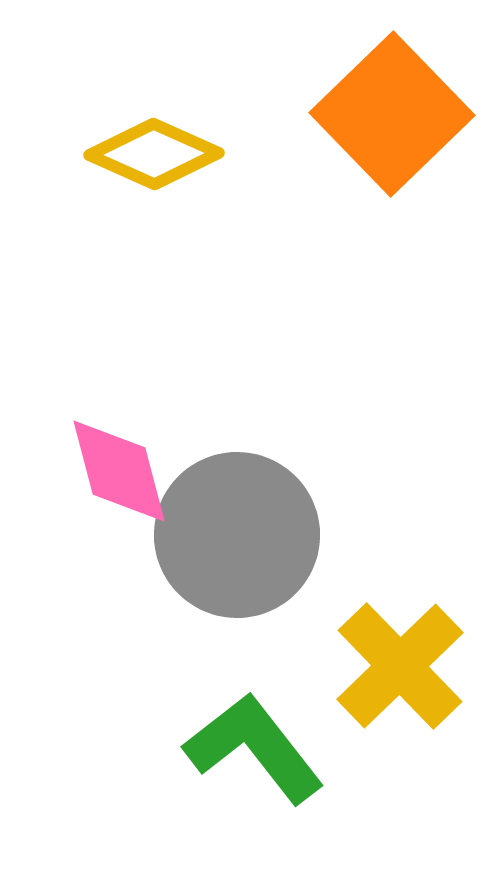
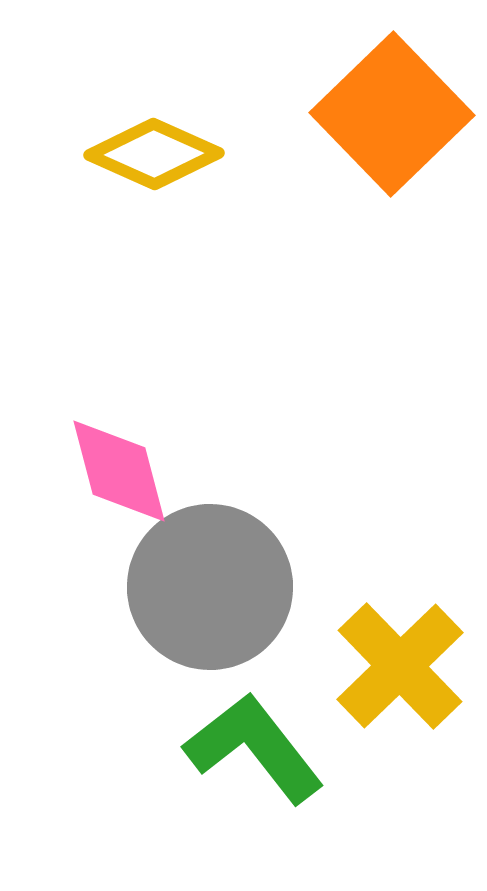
gray circle: moved 27 px left, 52 px down
